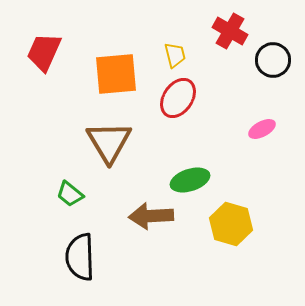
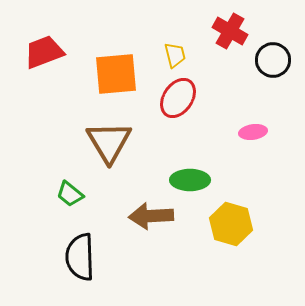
red trapezoid: rotated 45 degrees clockwise
pink ellipse: moved 9 px left, 3 px down; rotated 20 degrees clockwise
green ellipse: rotated 18 degrees clockwise
